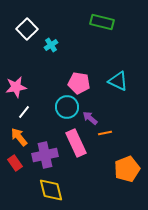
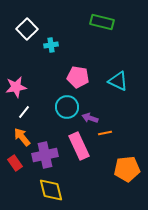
cyan cross: rotated 24 degrees clockwise
pink pentagon: moved 1 px left, 6 px up
purple arrow: rotated 21 degrees counterclockwise
orange arrow: moved 3 px right
pink rectangle: moved 3 px right, 3 px down
orange pentagon: rotated 15 degrees clockwise
